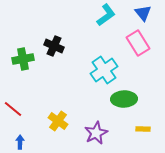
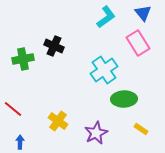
cyan L-shape: moved 2 px down
yellow rectangle: moved 2 px left; rotated 32 degrees clockwise
